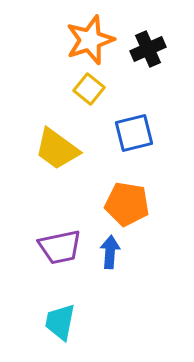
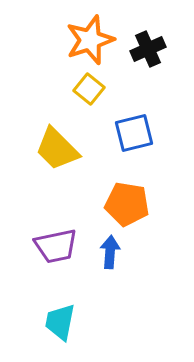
yellow trapezoid: rotated 9 degrees clockwise
purple trapezoid: moved 4 px left, 1 px up
